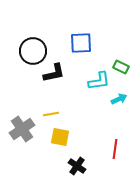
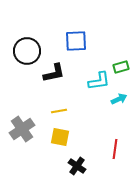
blue square: moved 5 px left, 2 px up
black circle: moved 6 px left
green rectangle: rotated 42 degrees counterclockwise
yellow line: moved 8 px right, 3 px up
